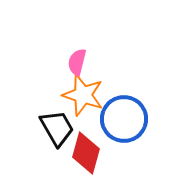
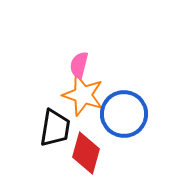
pink semicircle: moved 2 px right, 3 px down
blue circle: moved 5 px up
black trapezoid: moved 2 px left; rotated 39 degrees clockwise
